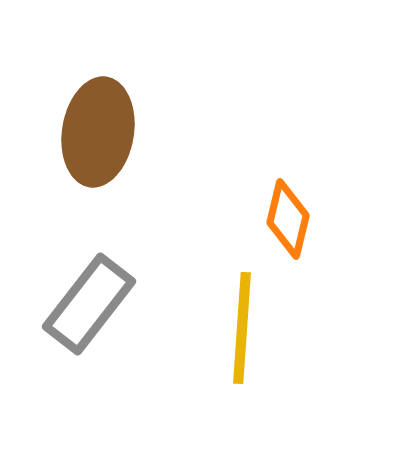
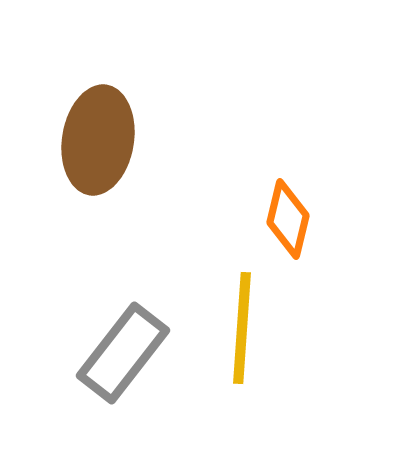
brown ellipse: moved 8 px down
gray rectangle: moved 34 px right, 49 px down
